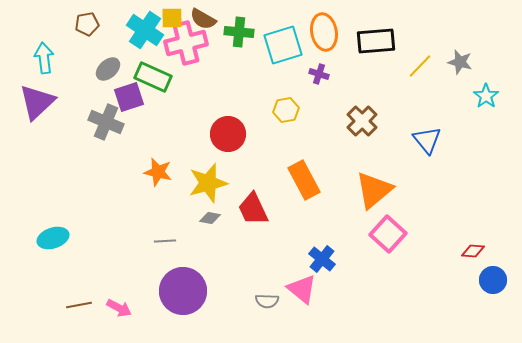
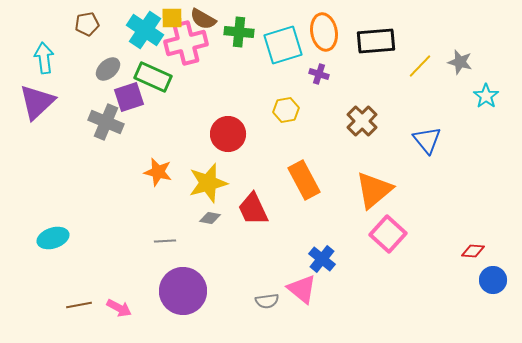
gray semicircle: rotated 10 degrees counterclockwise
